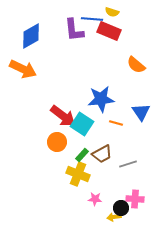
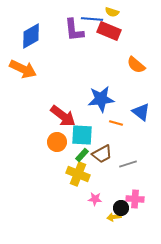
blue triangle: rotated 18 degrees counterclockwise
cyan square: moved 11 px down; rotated 30 degrees counterclockwise
